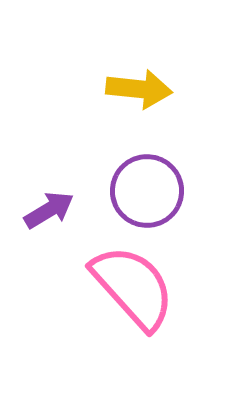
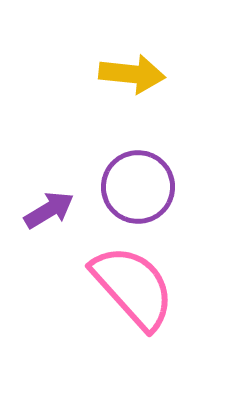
yellow arrow: moved 7 px left, 15 px up
purple circle: moved 9 px left, 4 px up
